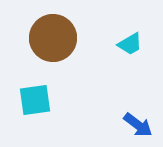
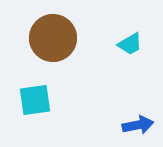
blue arrow: rotated 48 degrees counterclockwise
